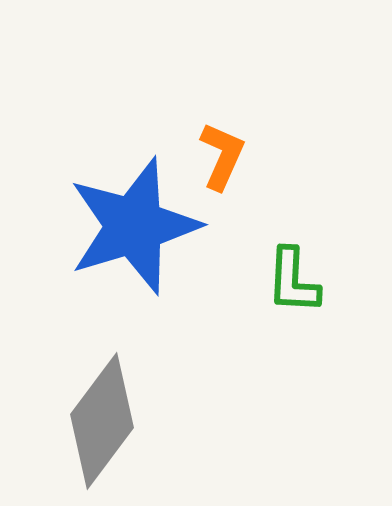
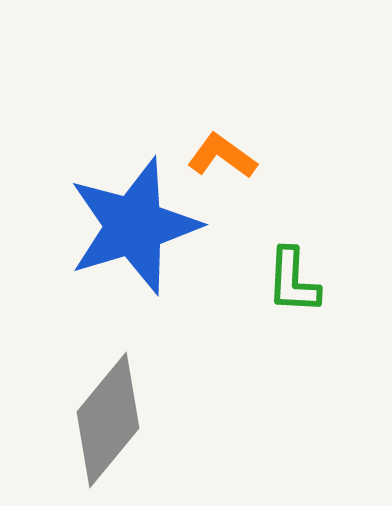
orange L-shape: rotated 78 degrees counterclockwise
gray diamond: moved 6 px right, 1 px up; rotated 3 degrees clockwise
